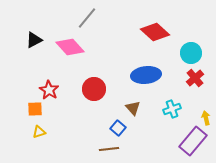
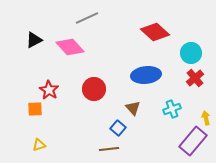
gray line: rotated 25 degrees clockwise
yellow triangle: moved 13 px down
